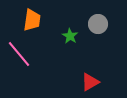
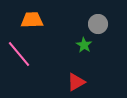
orange trapezoid: rotated 100 degrees counterclockwise
green star: moved 14 px right, 9 px down
red triangle: moved 14 px left
